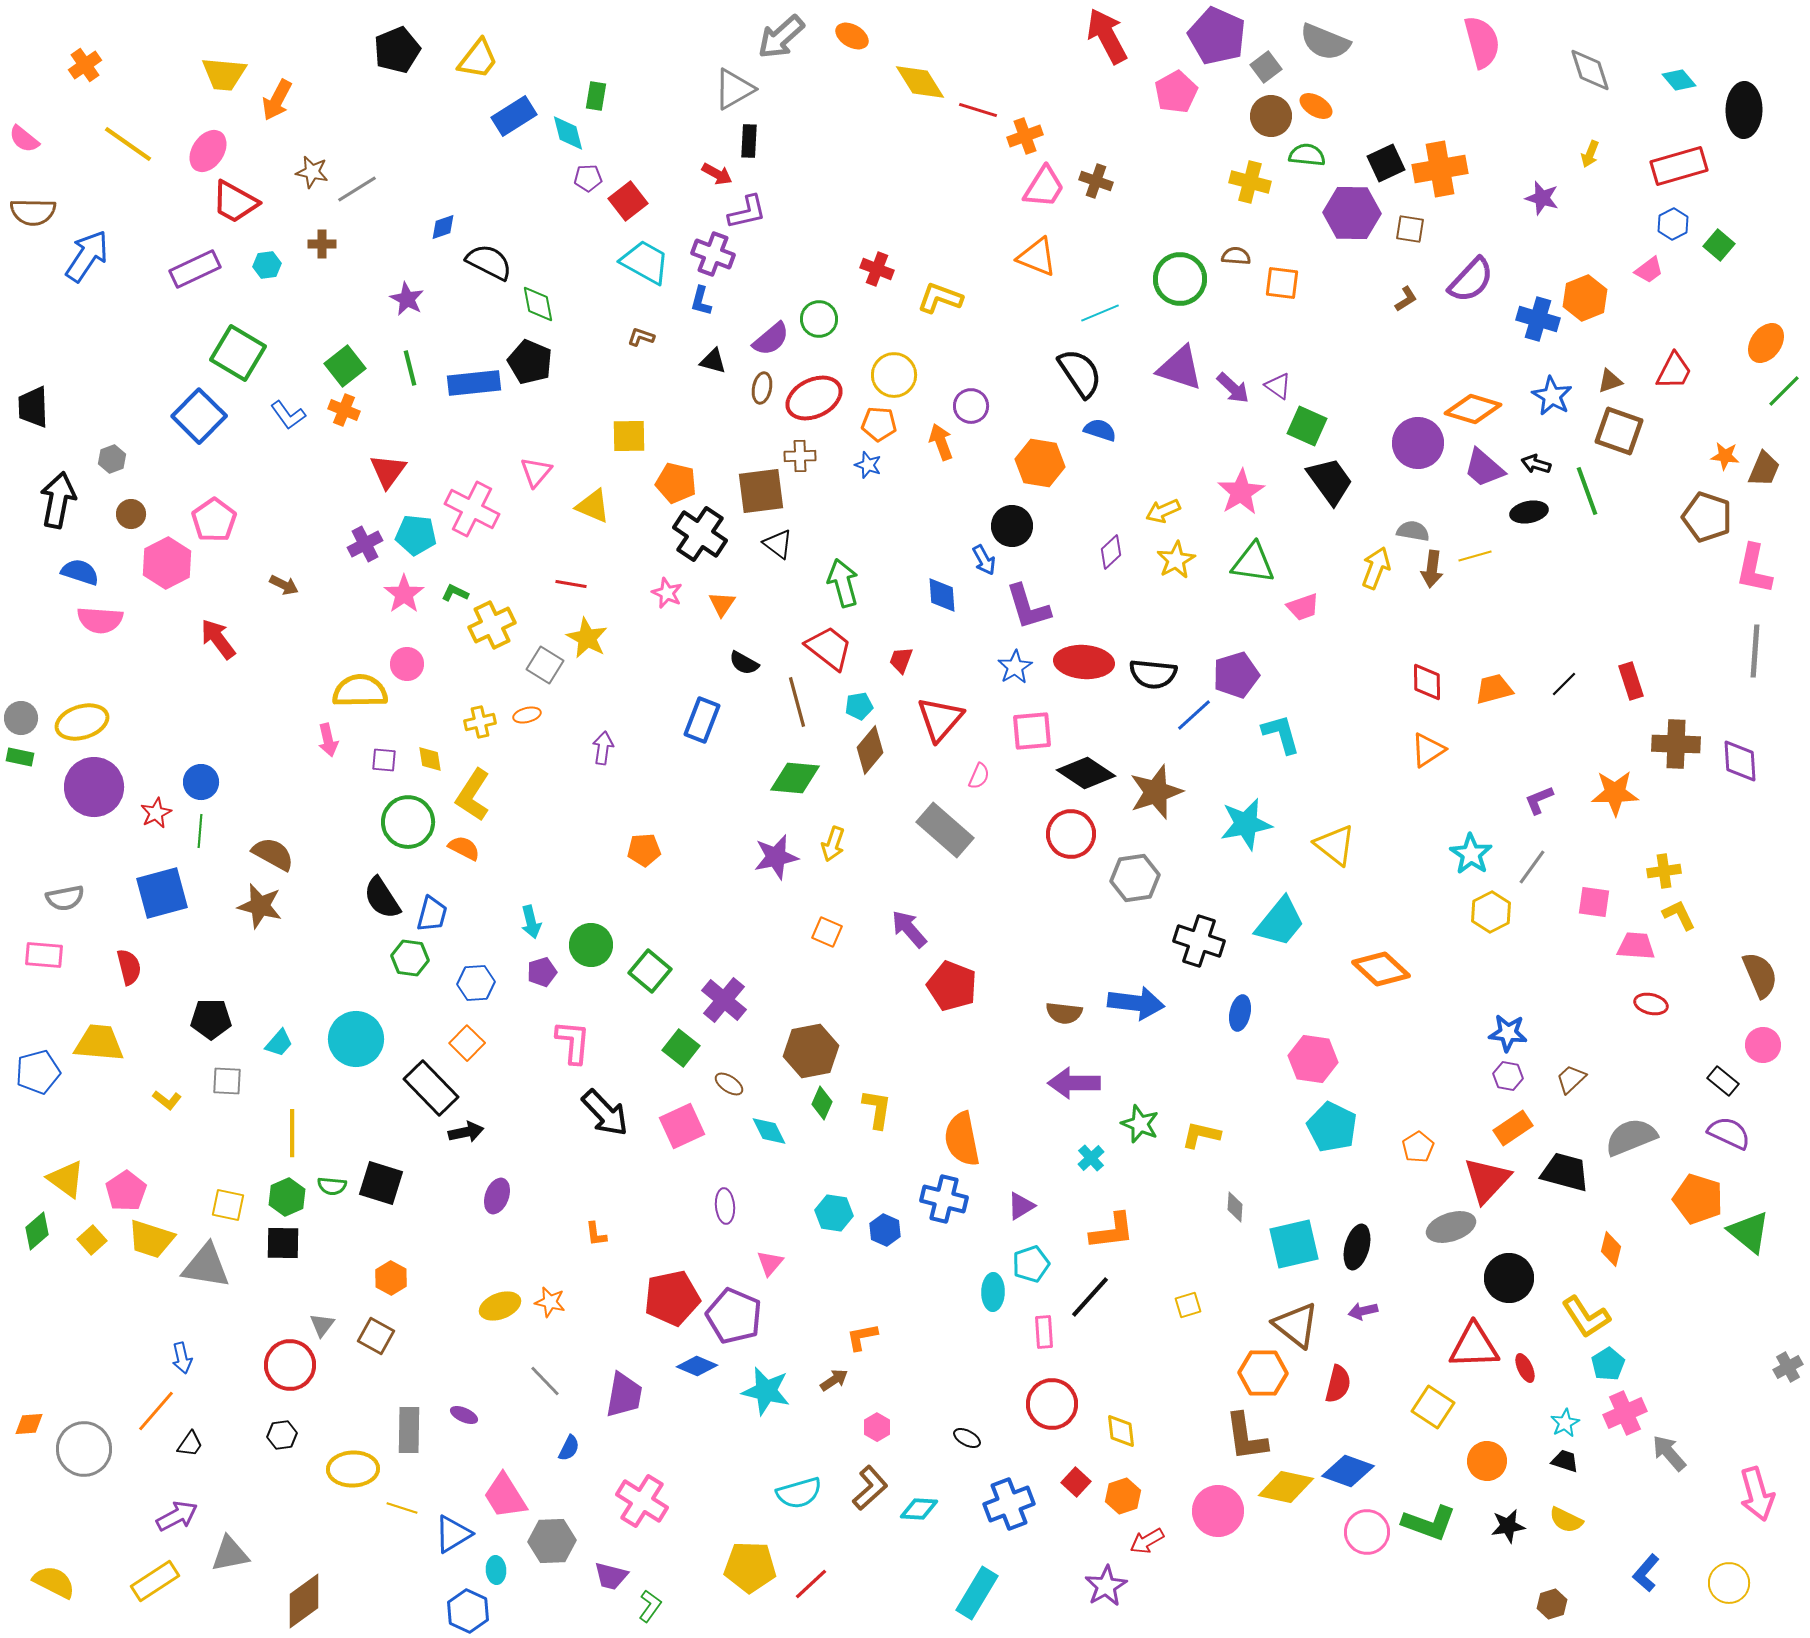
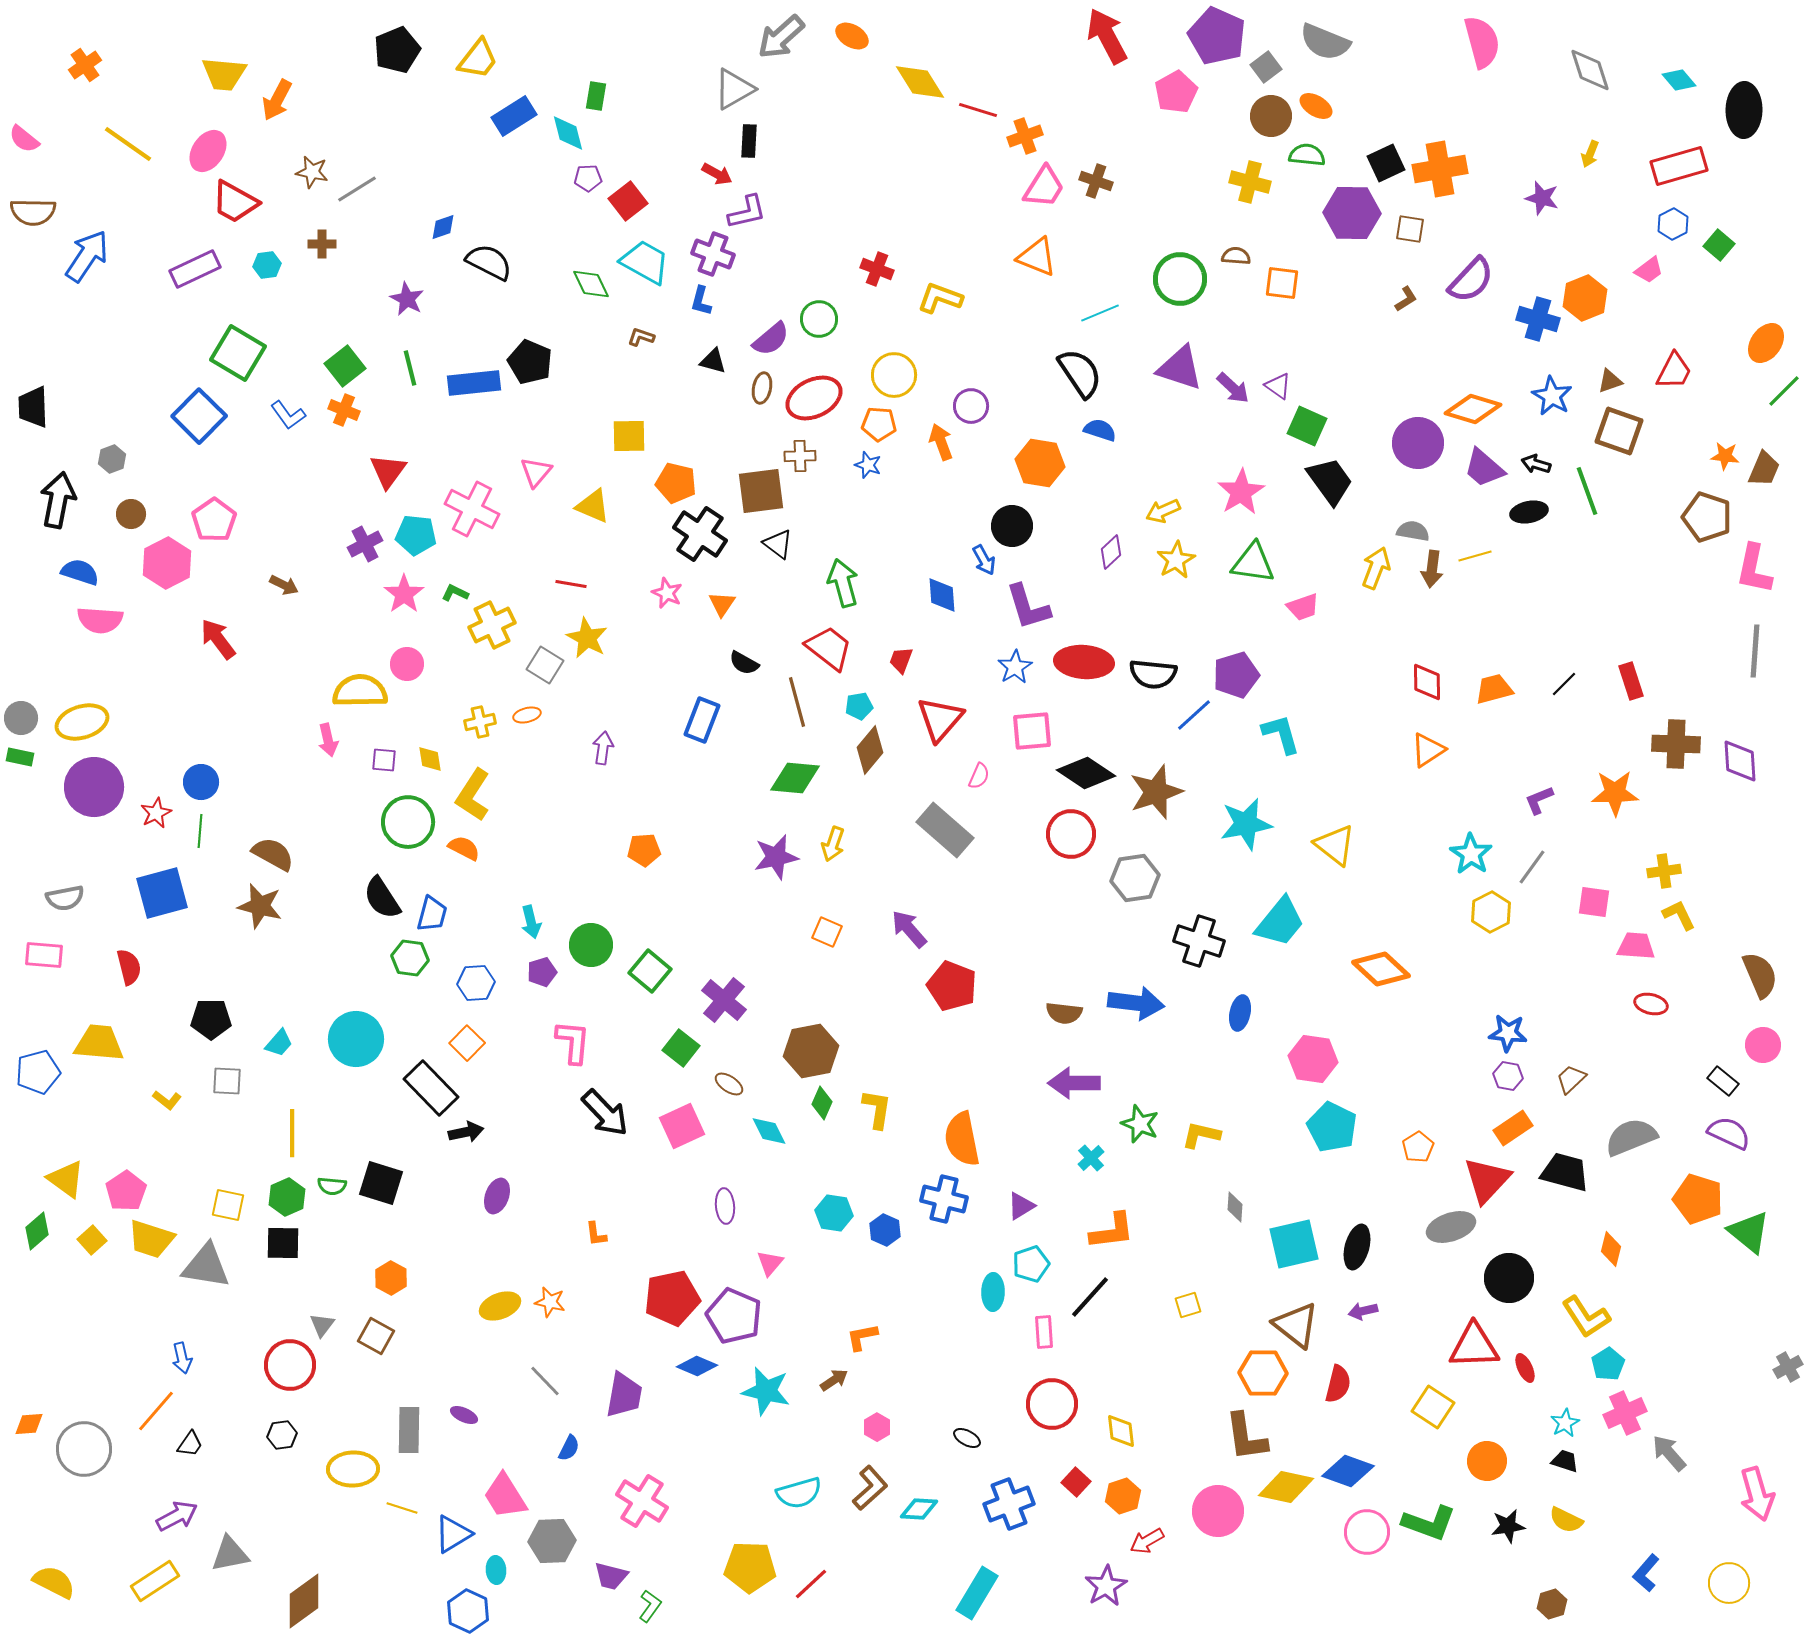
green diamond at (538, 304): moved 53 px right, 20 px up; rotated 15 degrees counterclockwise
